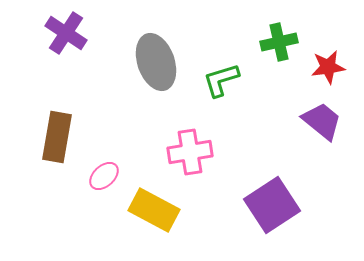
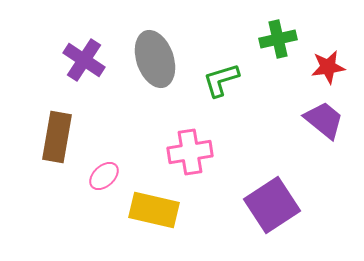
purple cross: moved 18 px right, 27 px down
green cross: moved 1 px left, 3 px up
gray ellipse: moved 1 px left, 3 px up
purple trapezoid: moved 2 px right, 1 px up
yellow rectangle: rotated 15 degrees counterclockwise
